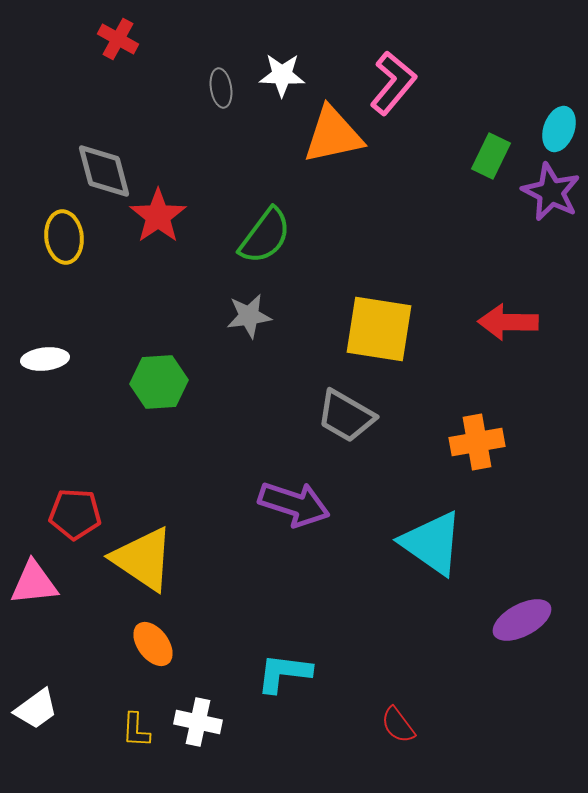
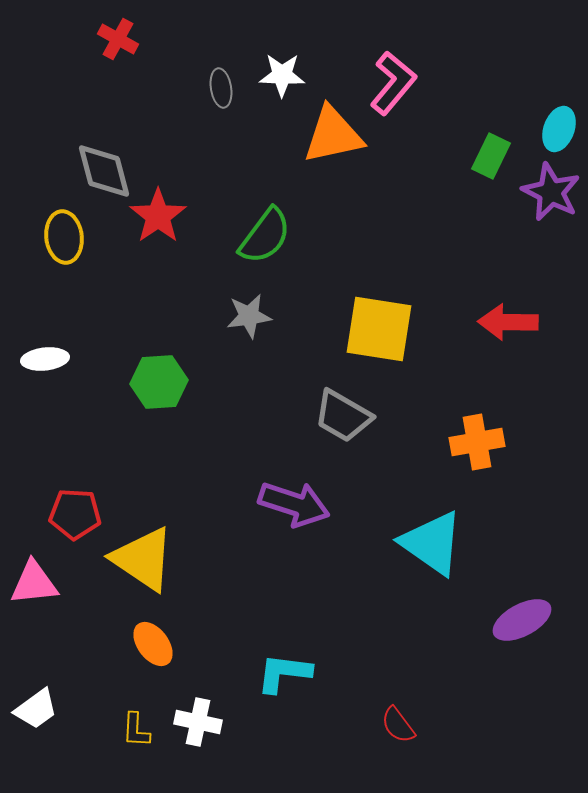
gray trapezoid: moved 3 px left
